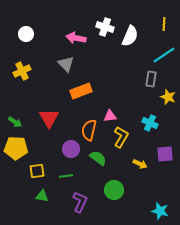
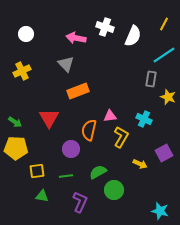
yellow line: rotated 24 degrees clockwise
white semicircle: moved 3 px right
orange rectangle: moved 3 px left
cyan cross: moved 6 px left, 4 px up
purple square: moved 1 px left, 1 px up; rotated 24 degrees counterclockwise
green semicircle: moved 14 px down; rotated 66 degrees counterclockwise
